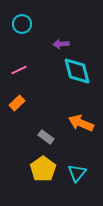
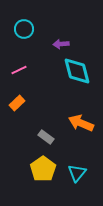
cyan circle: moved 2 px right, 5 px down
